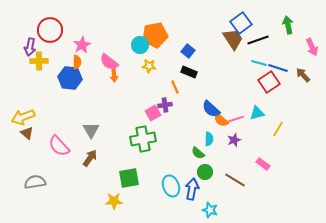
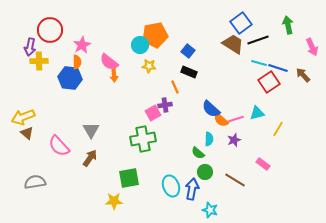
brown trapezoid at (233, 39): moved 5 px down; rotated 25 degrees counterclockwise
